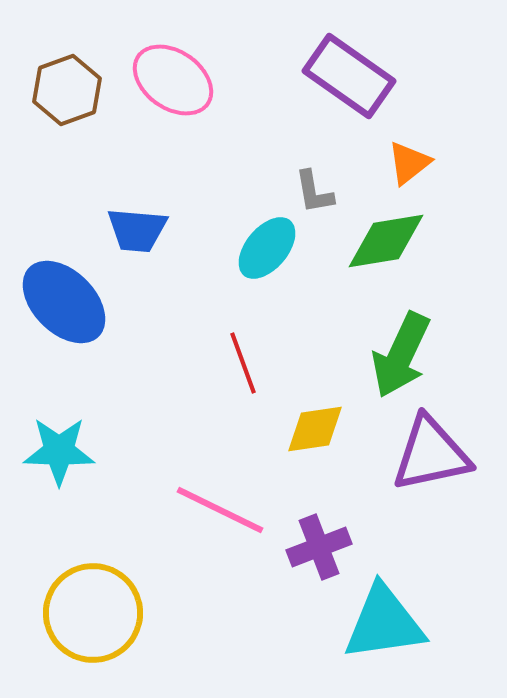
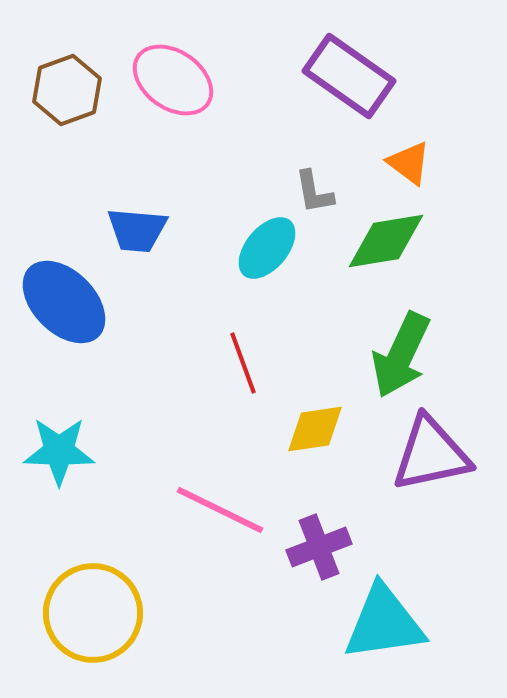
orange triangle: rotated 45 degrees counterclockwise
